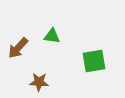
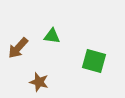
green square: rotated 25 degrees clockwise
brown star: rotated 12 degrees clockwise
